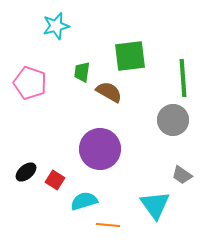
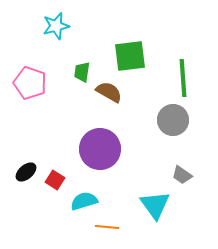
orange line: moved 1 px left, 2 px down
